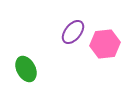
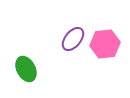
purple ellipse: moved 7 px down
